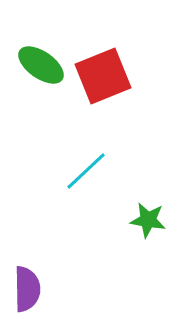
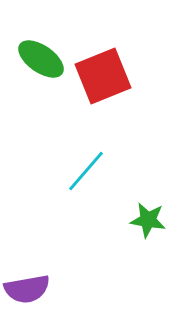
green ellipse: moved 6 px up
cyan line: rotated 6 degrees counterclockwise
purple semicircle: rotated 81 degrees clockwise
